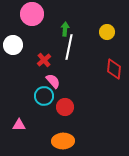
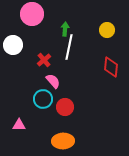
yellow circle: moved 2 px up
red diamond: moved 3 px left, 2 px up
cyan circle: moved 1 px left, 3 px down
